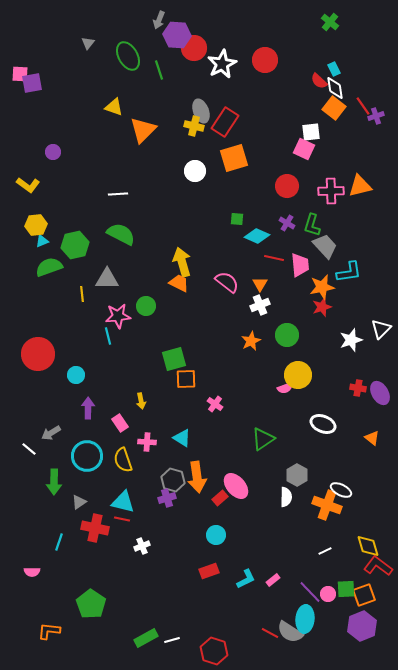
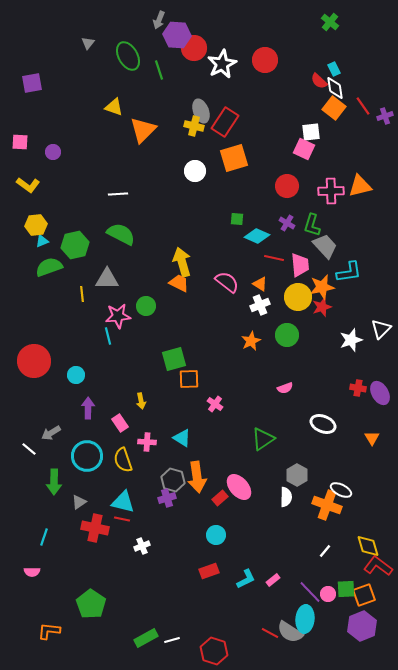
pink square at (20, 74): moved 68 px down
purple cross at (376, 116): moved 9 px right
orange triangle at (260, 284): rotated 28 degrees counterclockwise
red circle at (38, 354): moved 4 px left, 7 px down
yellow circle at (298, 375): moved 78 px up
orange square at (186, 379): moved 3 px right
orange triangle at (372, 438): rotated 21 degrees clockwise
pink ellipse at (236, 486): moved 3 px right, 1 px down
cyan line at (59, 542): moved 15 px left, 5 px up
white line at (325, 551): rotated 24 degrees counterclockwise
